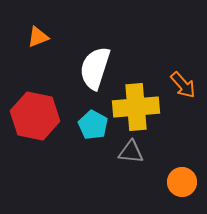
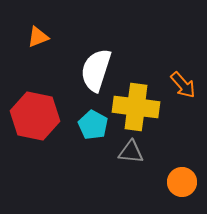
white semicircle: moved 1 px right, 2 px down
yellow cross: rotated 12 degrees clockwise
